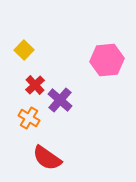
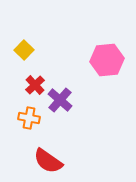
orange cross: rotated 20 degrees counterclockwise
red semicircle: moved 1 px right, 3 px down
